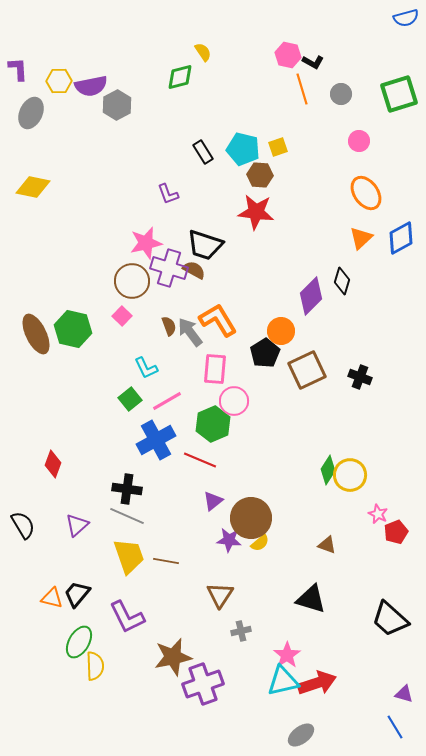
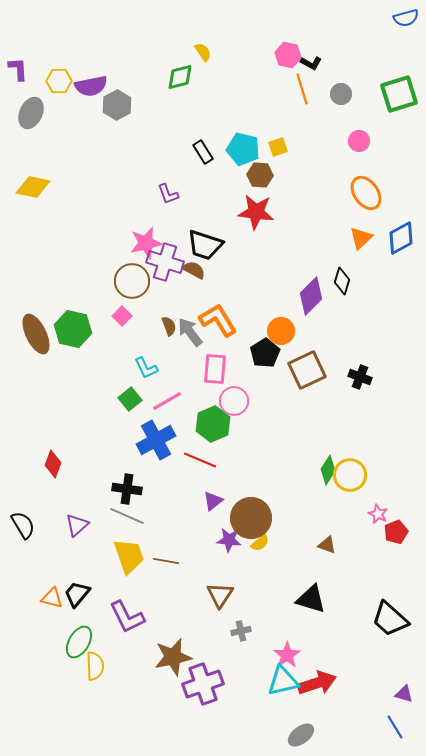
black L-shape at (313, 62): moved 2 px left, 1 px down
purple cross at (169, 268): moved 4 px left, 6 px up
